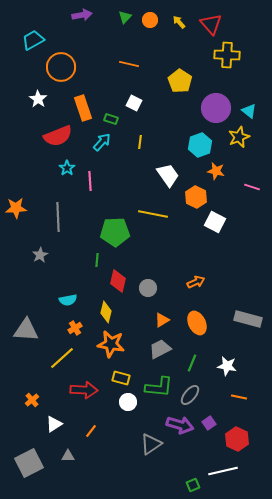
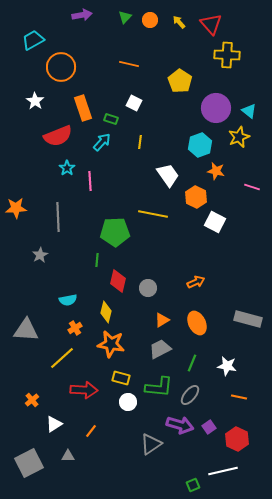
white star at (38, 99): moved 3 px left, 2 px down
purple square at (209, 423): moved 4 px down
